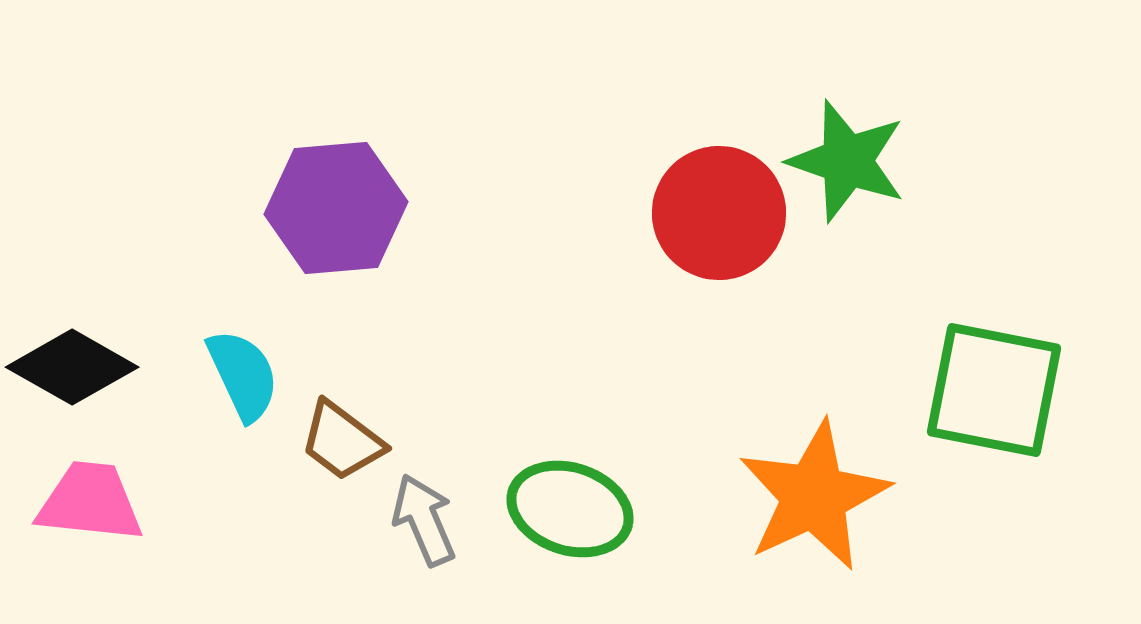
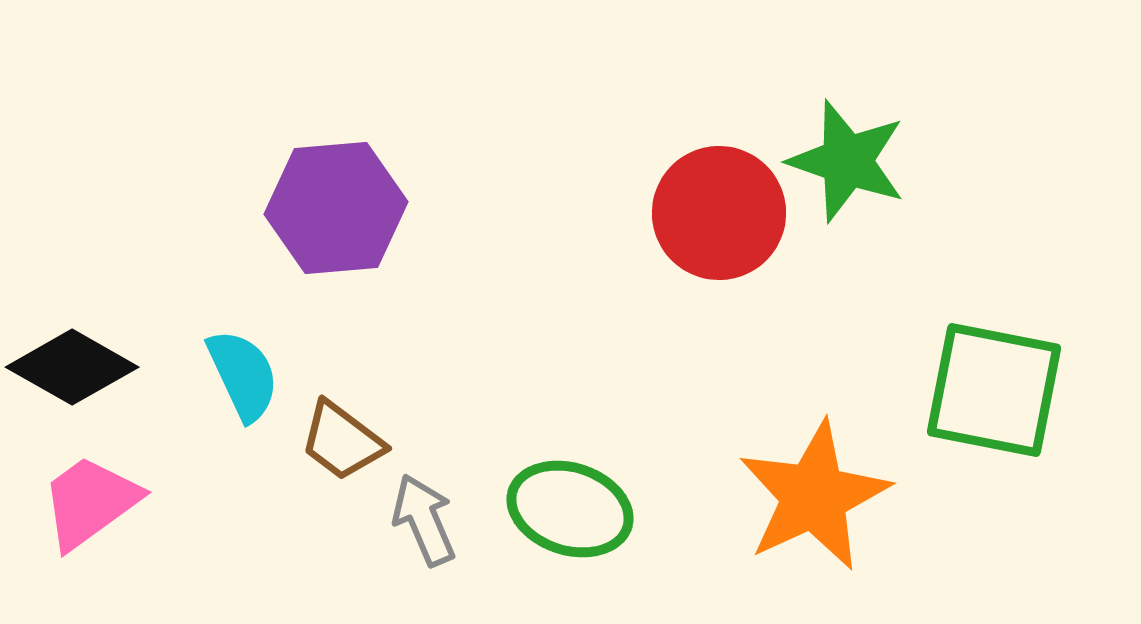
pink trapezoid: rotated 42 degrees counterclockwise
